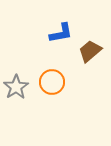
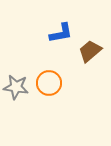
orange circle: moved 3 px left, 1 px down
gray star: rotated 30 degrees counterclockwise
